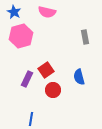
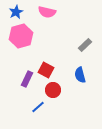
blue star: moved 2 px right; rotated 16 degrees clockwise
gray rectangle: moved 8 px down; rotated 56 degrees clockwise
red square: rotated 28 degrees counterclockwise
blue semicircle: moved 1 px right, 2 px up
blue line: moved 7 px right, 12 px up; rotated 40 degrees clockwise
